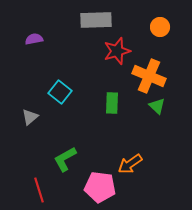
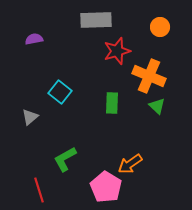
pink pentagon: moved 6 px right; rotated 24 degrees clockwise
